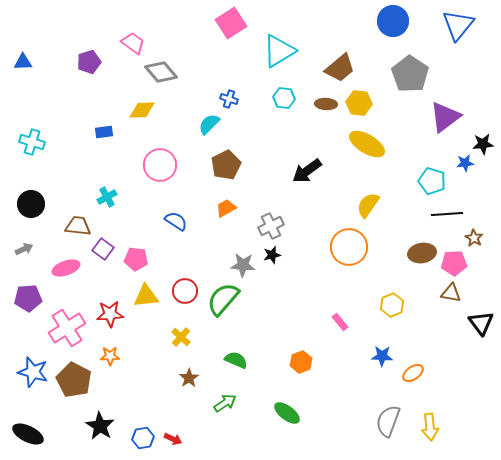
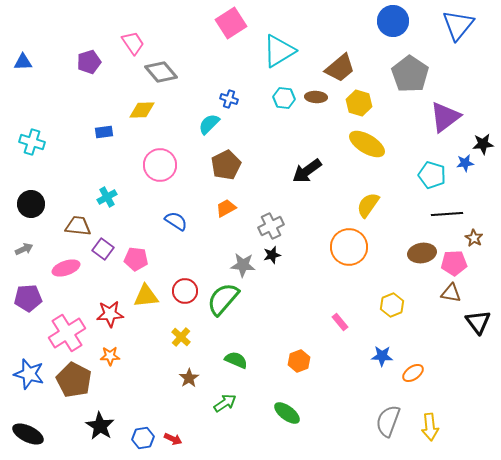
pink trapezoid at (133, 43): rotated 20 degrees clockwise
yellow hexagon at (359, 103): rotated 10 degrees clockwise
brown ellipse at (326, 104): moved 10 px left, 7 px up
cyan pentagon at (432, 181): moved 6 px up
black triangle at (481, 323): moved 3 px left, 1 px up
pink cross at (67, 328): moved 5 px down
orange hexagon at (301, 362): moved 2 px left, 1 px up
blue star at (33, 372): moved 4 px left, 2 px down
